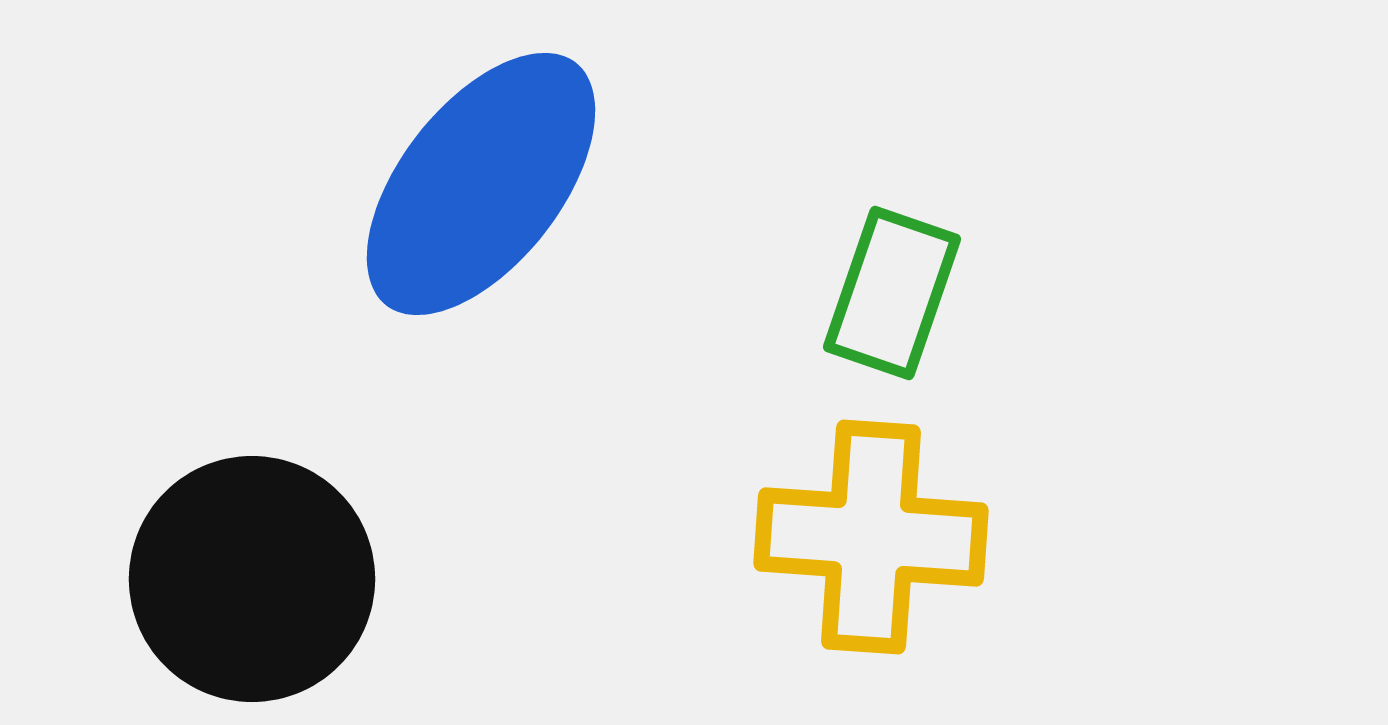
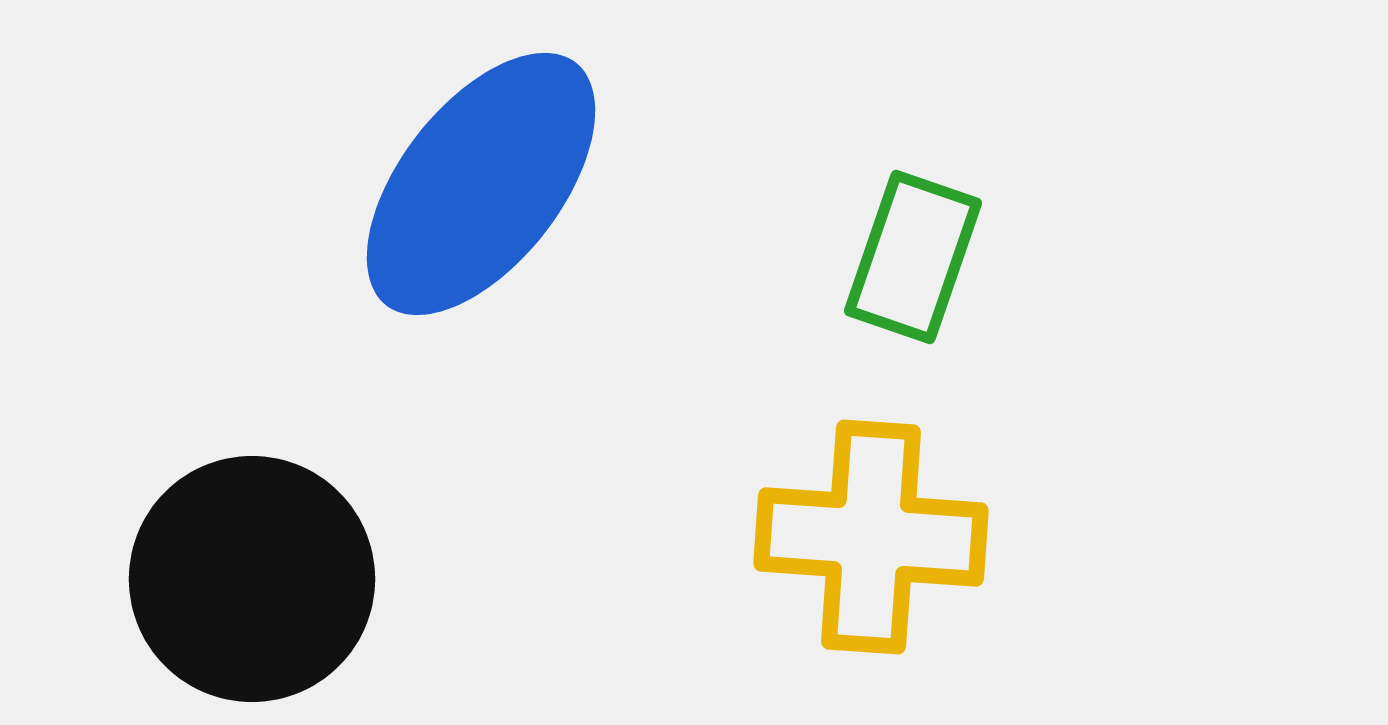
green rectangle: moved 21 px right, 36 px up
